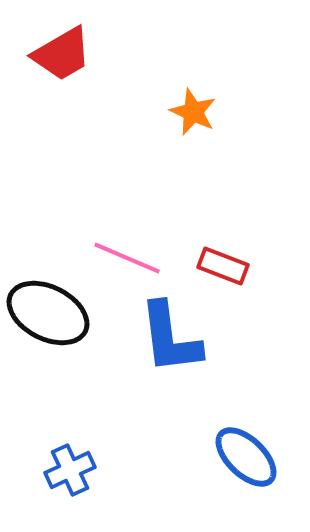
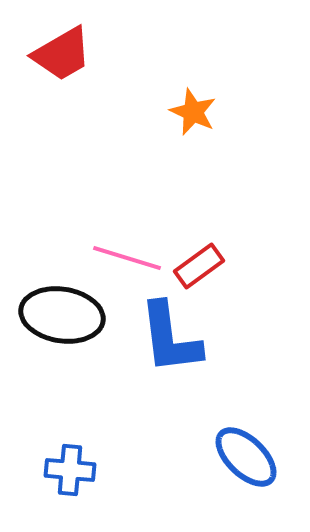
pink line: rotated 6 degrees counterclockwise
red rectangle: moved 24 px left; rotated 57 degrees counterclockwise
black ellipse: moved 14 px right, 2 px down; rotated 18 degrees counterclockwise
blue cross: rotated 30 degrees clockwise
